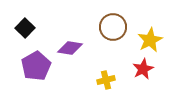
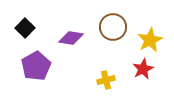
purple diamond: moved 1 px right, 10 px up
